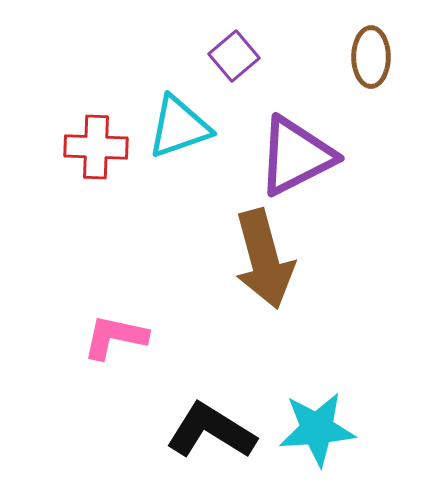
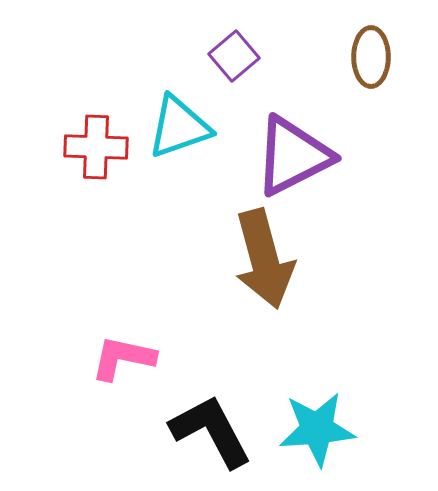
purple triangle: moved 3 px left
pink L-shape: moved 8 px right, 21 px down
black L-shape: rotated 30 degrees clockwise
